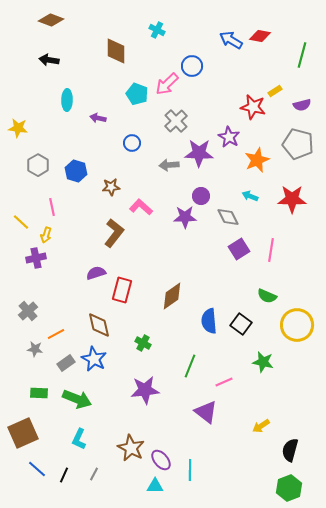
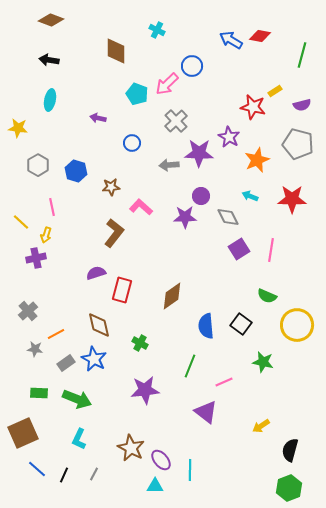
cyan ellipse at (67, 100): moved 17 px left; rotated 10 degrees clockwise
blue semicircle at (209, 321): moved 3 px left, 5 px down
green cross at (143, 343): moved 3 px left
